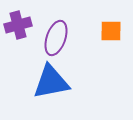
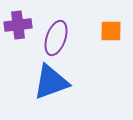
purple cross: rotated 8 degrees clockwise
blue triangle: rotated 9 degrees counterclockwise
